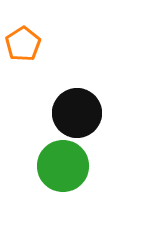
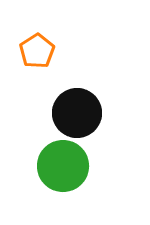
orange pentagon: moved 14 px right, 7 px down
